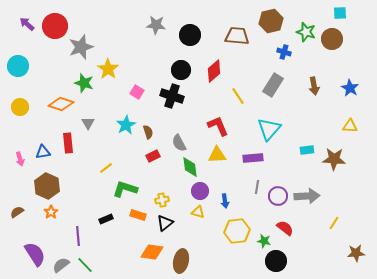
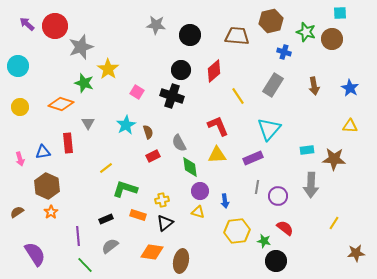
purple rectangle at (253, 158): rotated 18 degrees counterclockwise
gray arrow at (307, 196): moved 4 px right, 11 px up; rotated 95 degrees clockwise
gray semicircle at (61, 265): moved 49 px right, 19 px up
